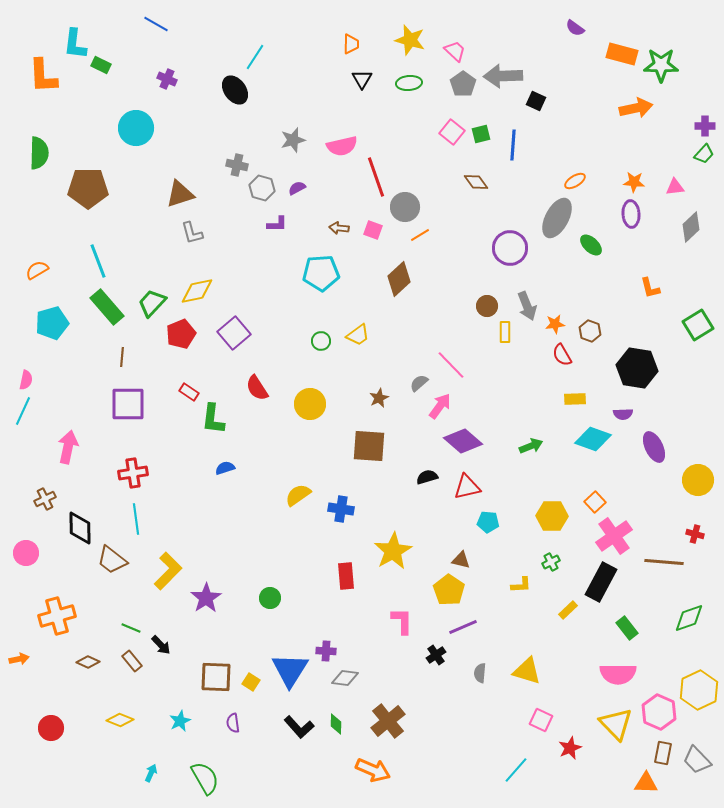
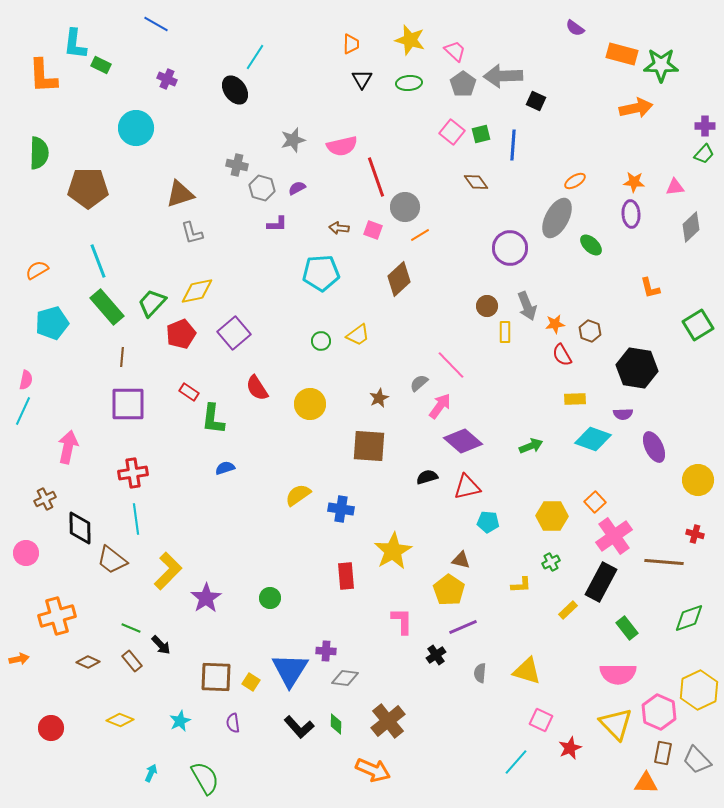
cyan line at (516, 770): moved 8 px up
